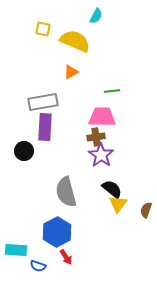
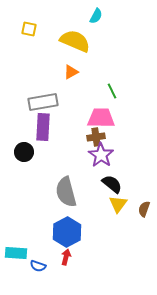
yellow square: moved 14 px left
green line: rotated 70 degrees clockwise
pink trapezoid: moved 1 px left, 1 px down
purple rectangle: moved 2 px left
black circle: moved 1 px down
black semicircle: moved 5 px up
brown semicircle: moved 2 px left, 1 px up
blue hexagon: moved 10 px right
cyan rectangle: moved 3 px down
red arrow: rotated 133 degrees counterclockwise
